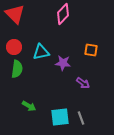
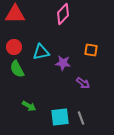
red triangle: rotated 45 degrees counterclockwise
green semicircle: rotated 144 degrees clockwise
